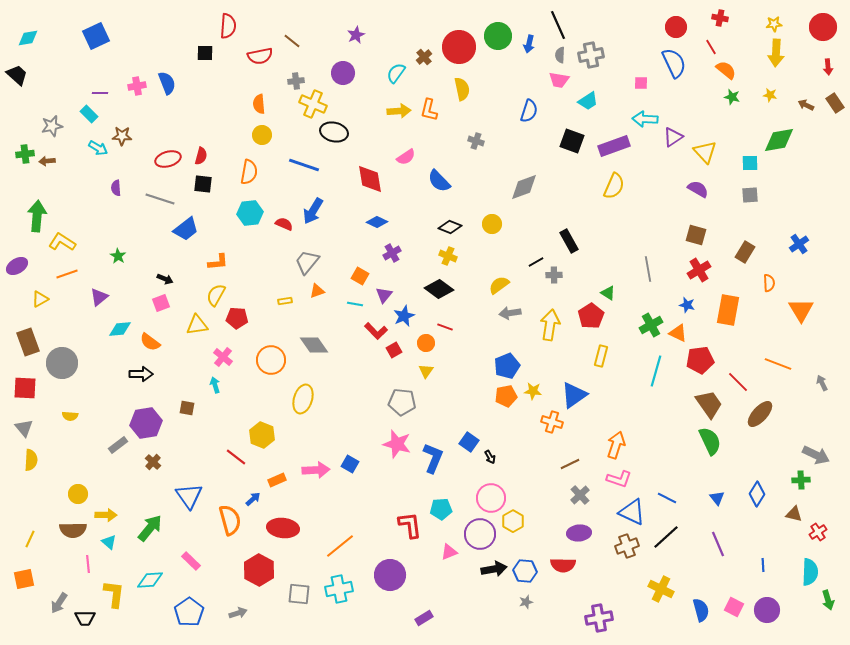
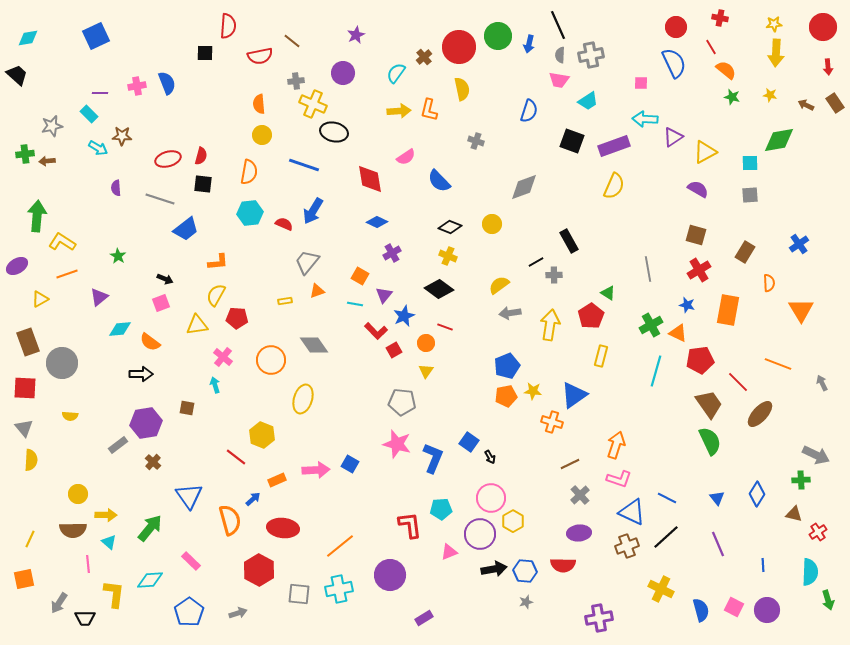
yellow triangle at (705, 152): rotated 45 degrees clockwise
